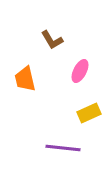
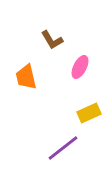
pink ellipse: moved 4 px up
orange trapezoid: moved 1 px right, 2 px up
purple line: rotated 44 degrees counterclockwise
